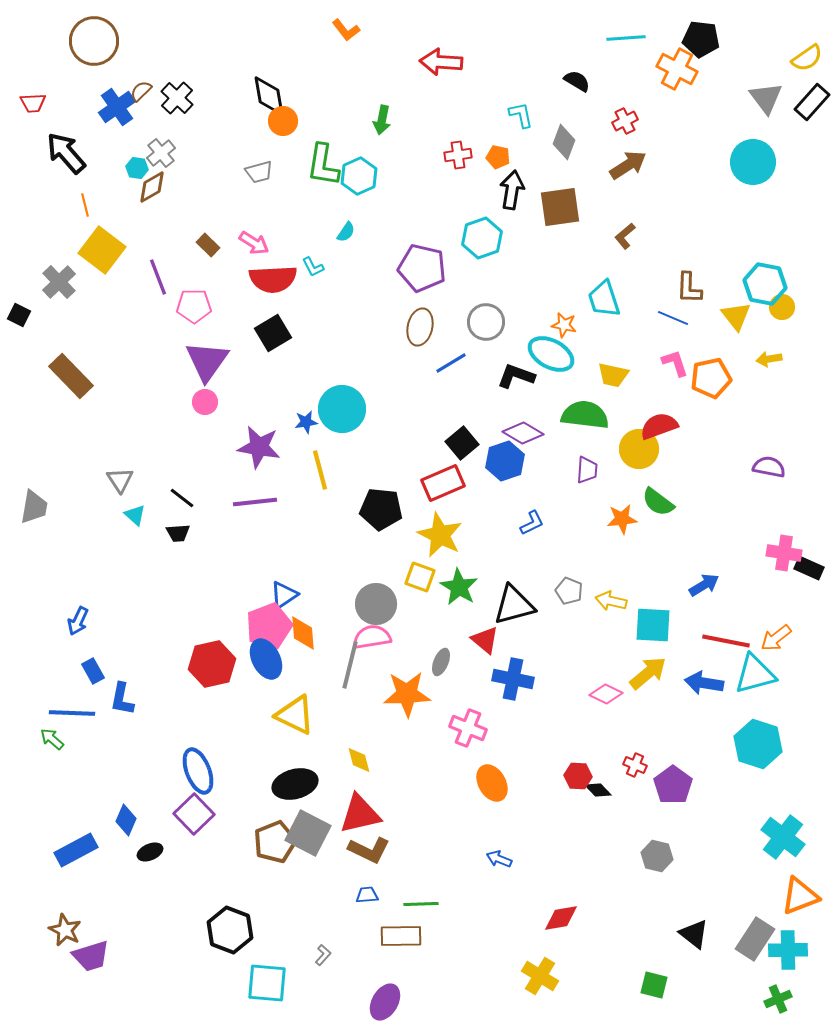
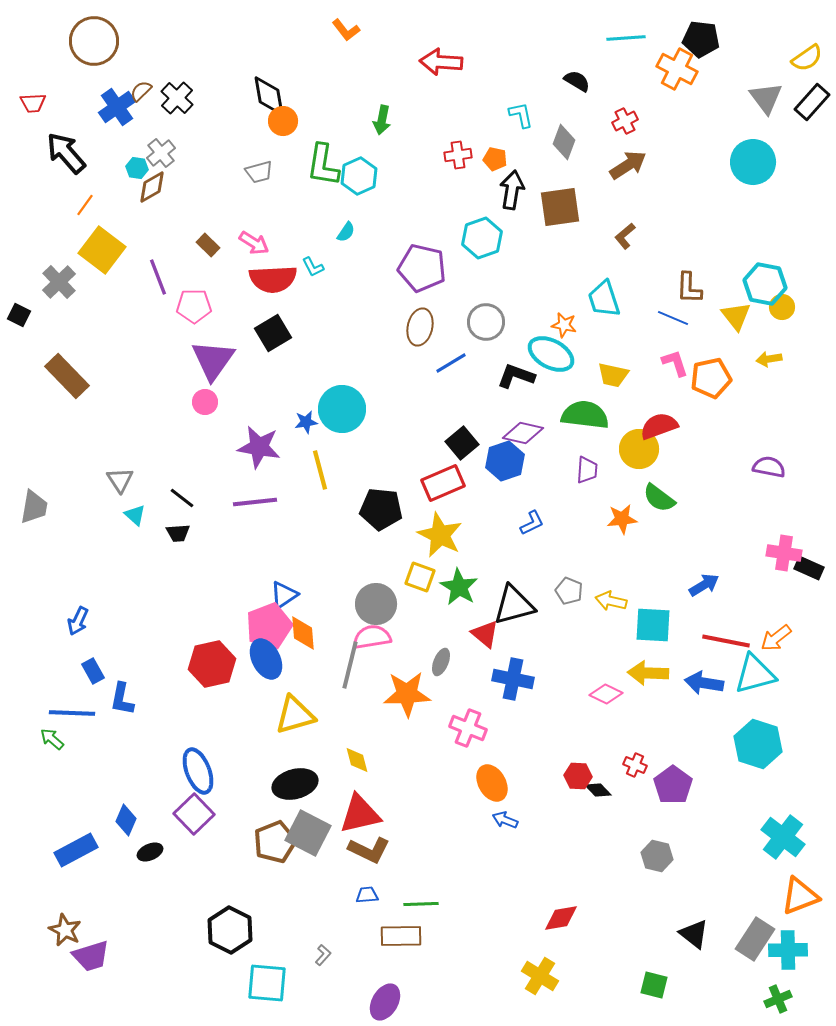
orange pentagon at (498, 157): moved 3 px left, 2 px down
orange line at (85, 205): rotated 50 degrees clockwise
purple triangle at (207, 361): moved 6 px right, 1 px up
brown rectangle at (71, 376): moved 4 px left
purple diamond at (523, 433): rotated 18 degrees counterclockwise
green semicircle at (658, 502): moved 1 px right, 4 px up
red triangle at (485, 640): moved 6 px up
yellow arrow at (648, 673): rotated 138 degrees counterclockwise
yellow triangle at (295, 715): rotated 42 degrees counterclockwise
yellow diamond at (359, 760): moved 2 px left
blue arrow at (499, 859): moved 6 px right, 39 px up
black hexagon at (230, 930): rotated 6 degrees clockwise
